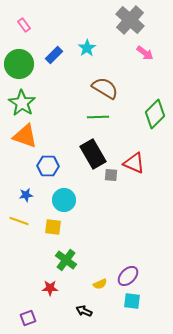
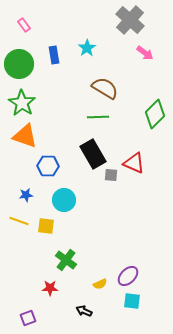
blue rectangle: rotated 54 degrees counterclockwise
yellow square: moved 7 px left, 1 px up
